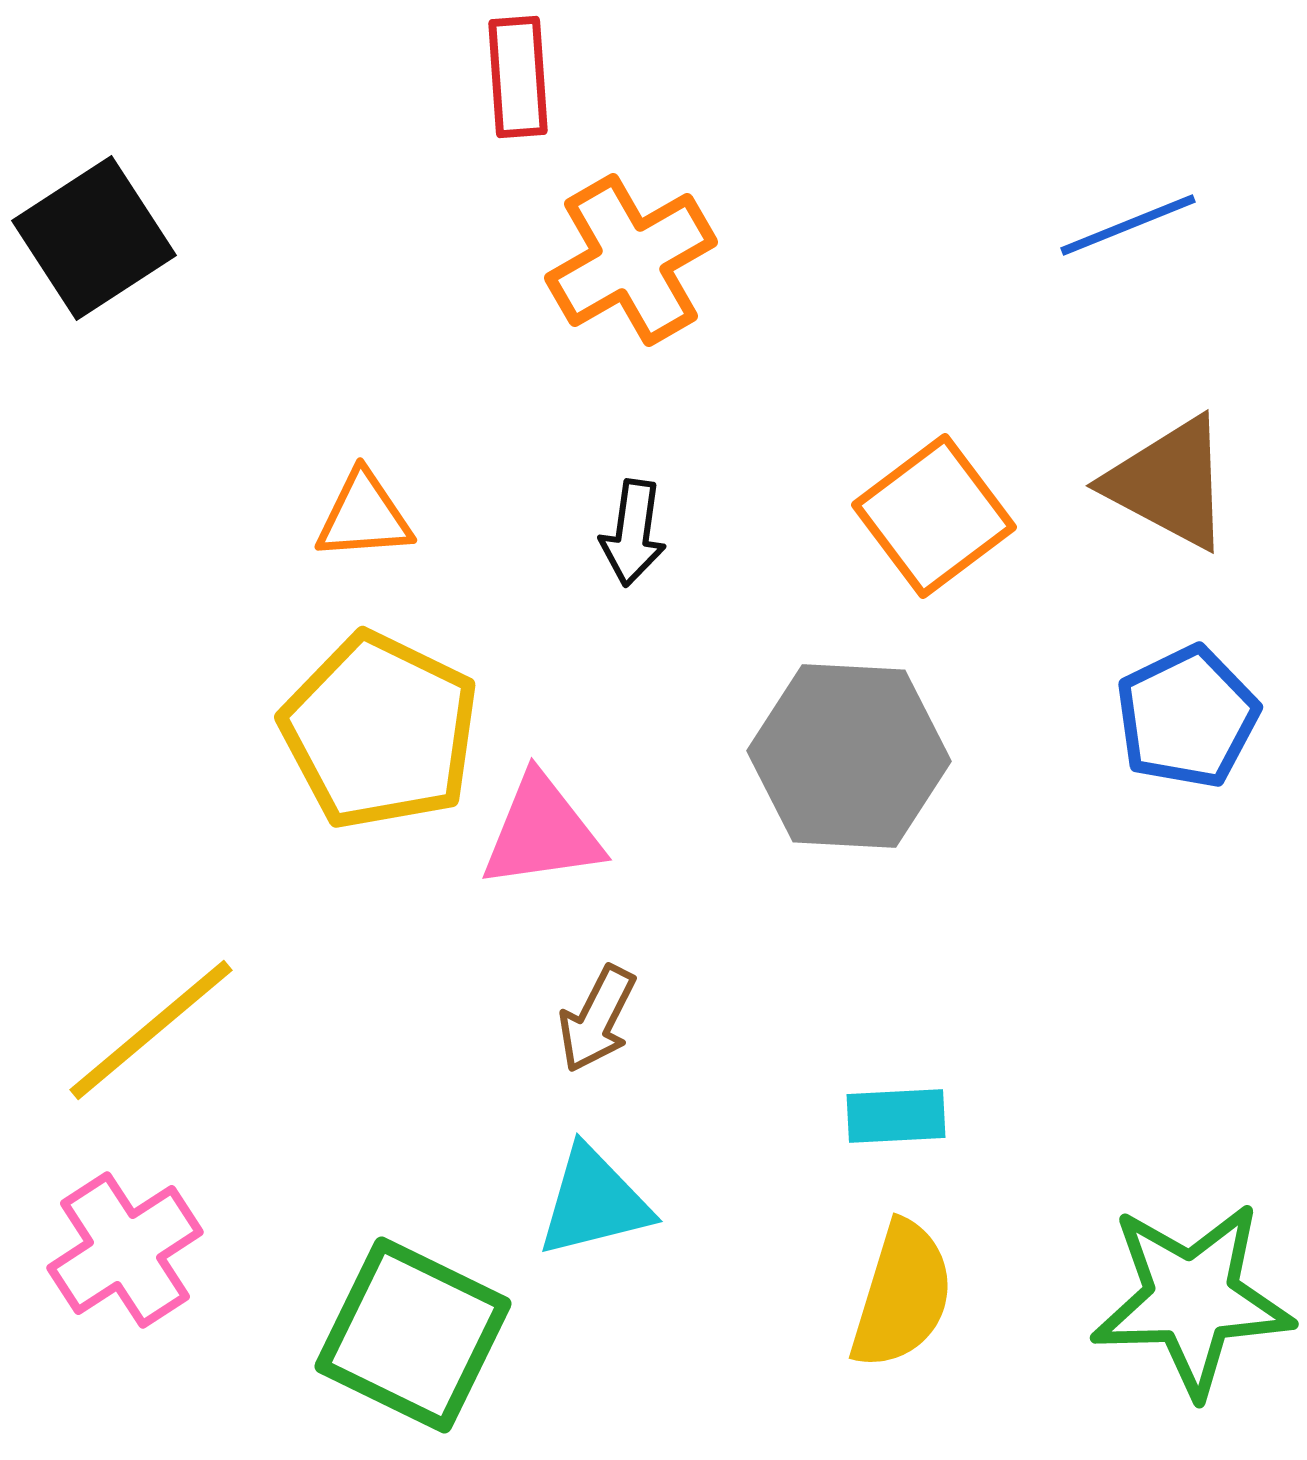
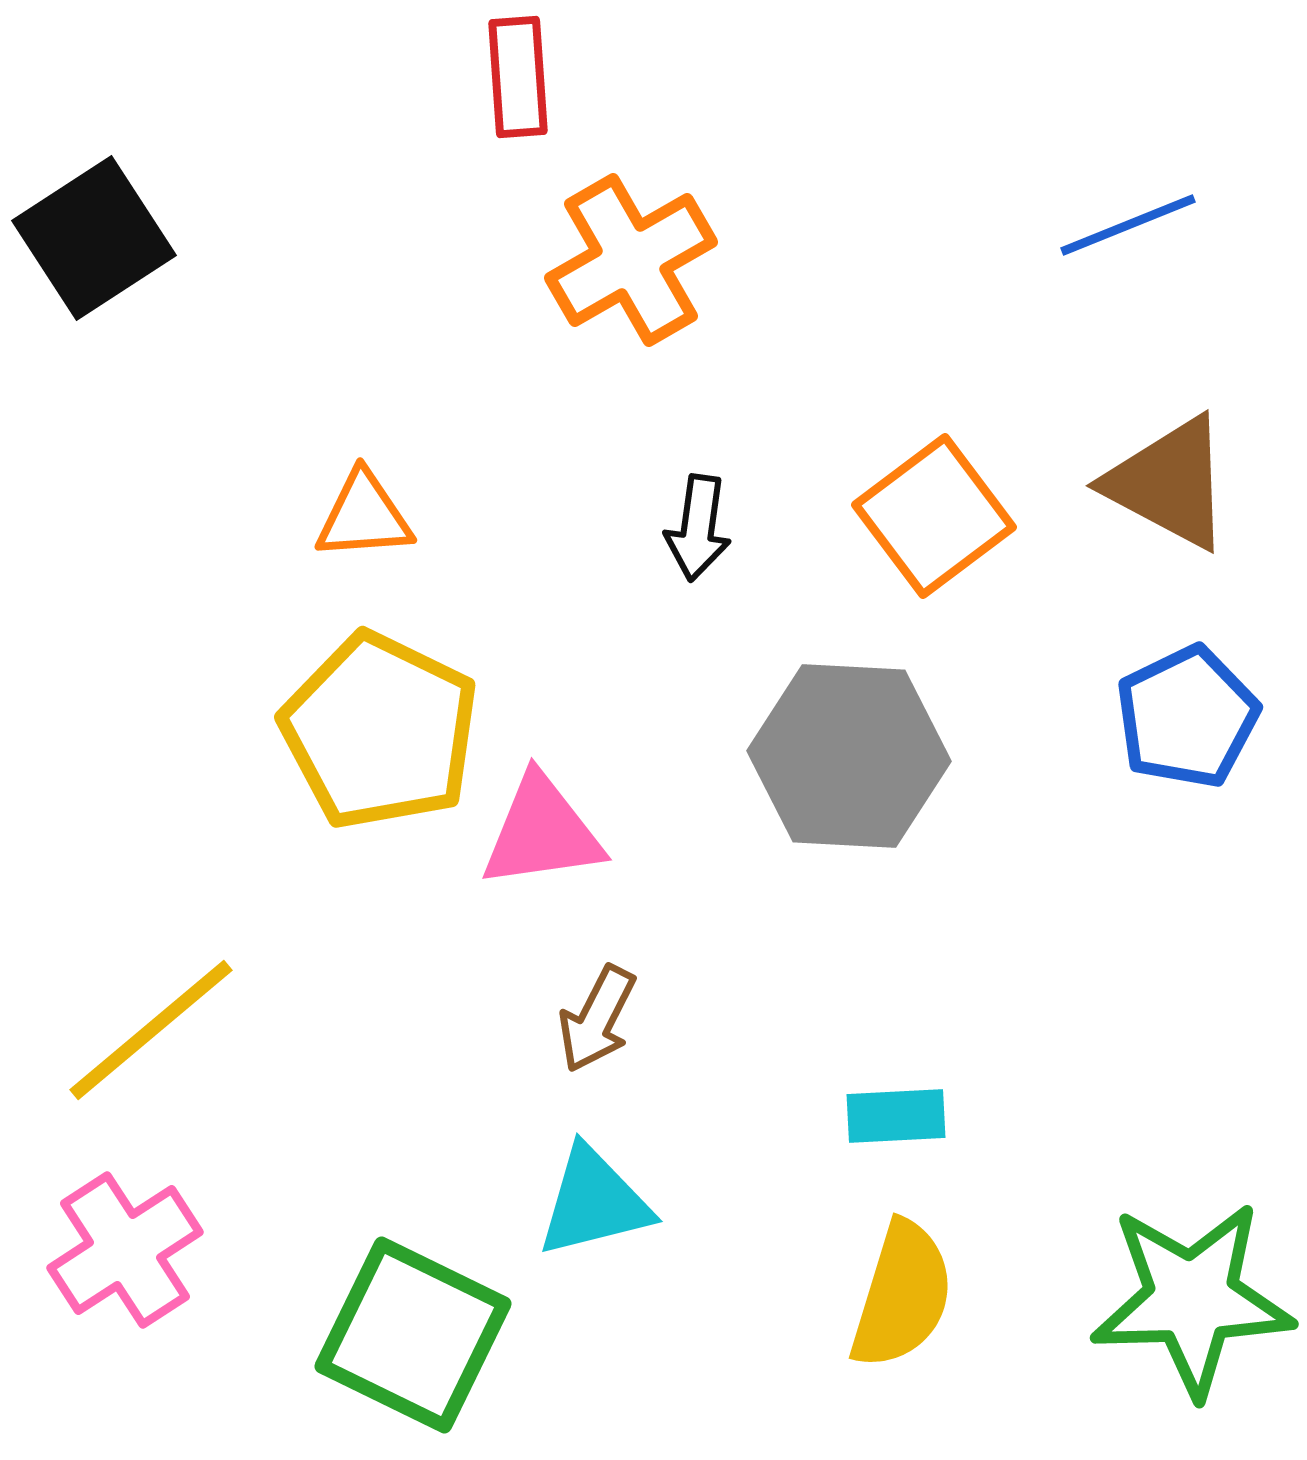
black arrow: moved 65 px right, 5 px up
